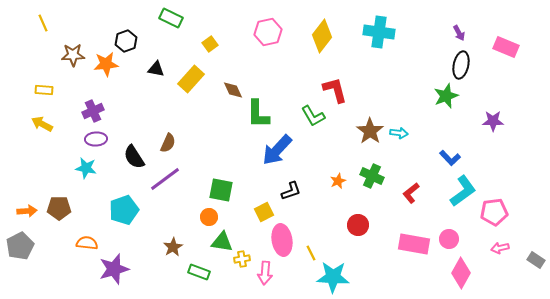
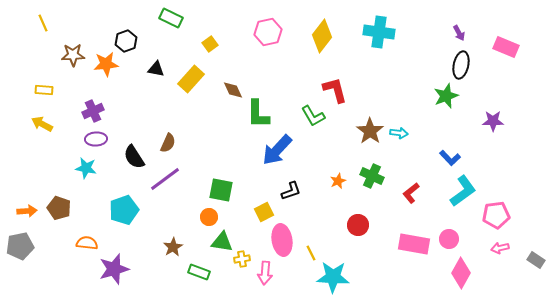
brown pentagon at (59, 208): rotated 20 degrees clockwise
pink pentagon at (494, 212): moved 2 px right, 3 px down
gray pentagon at (20, 246): rotated 16 degrees clockwise
